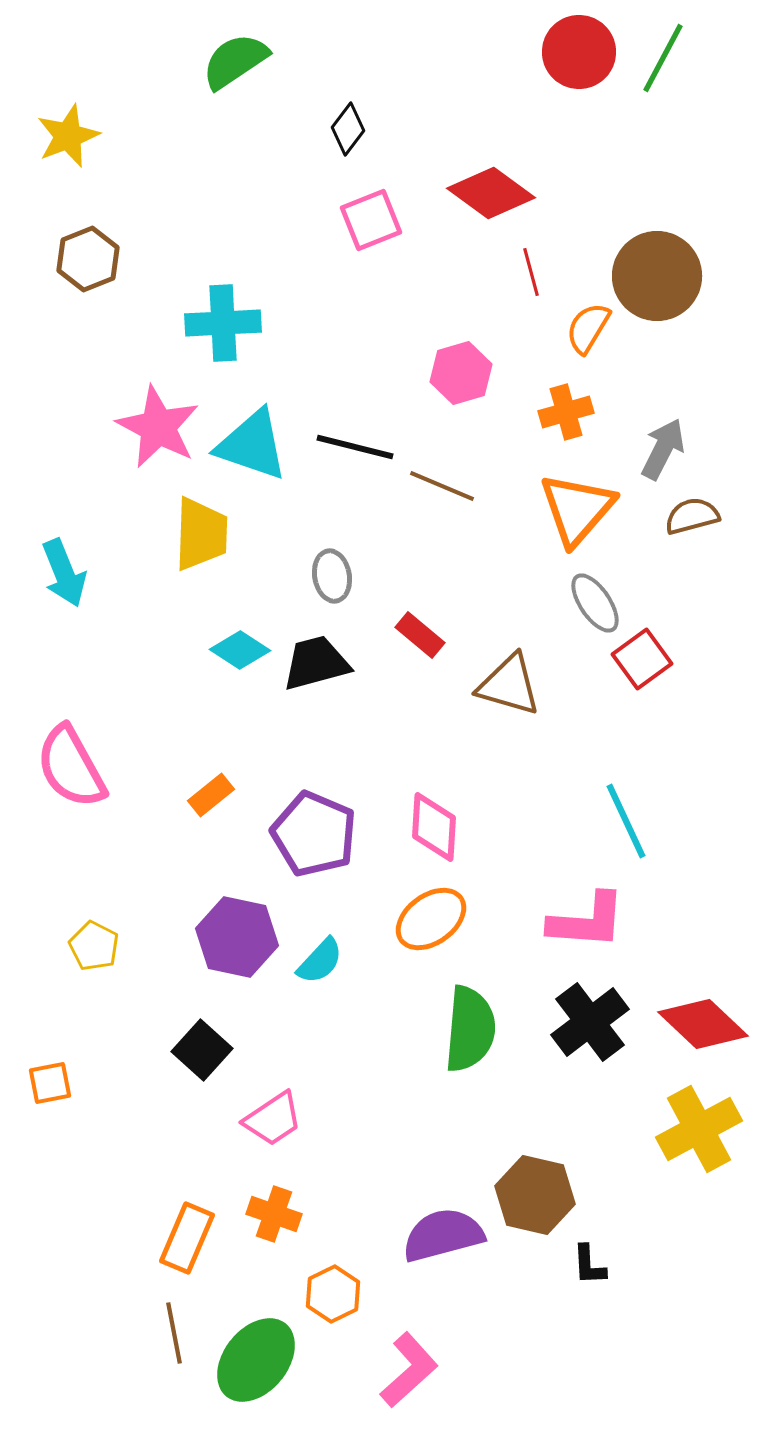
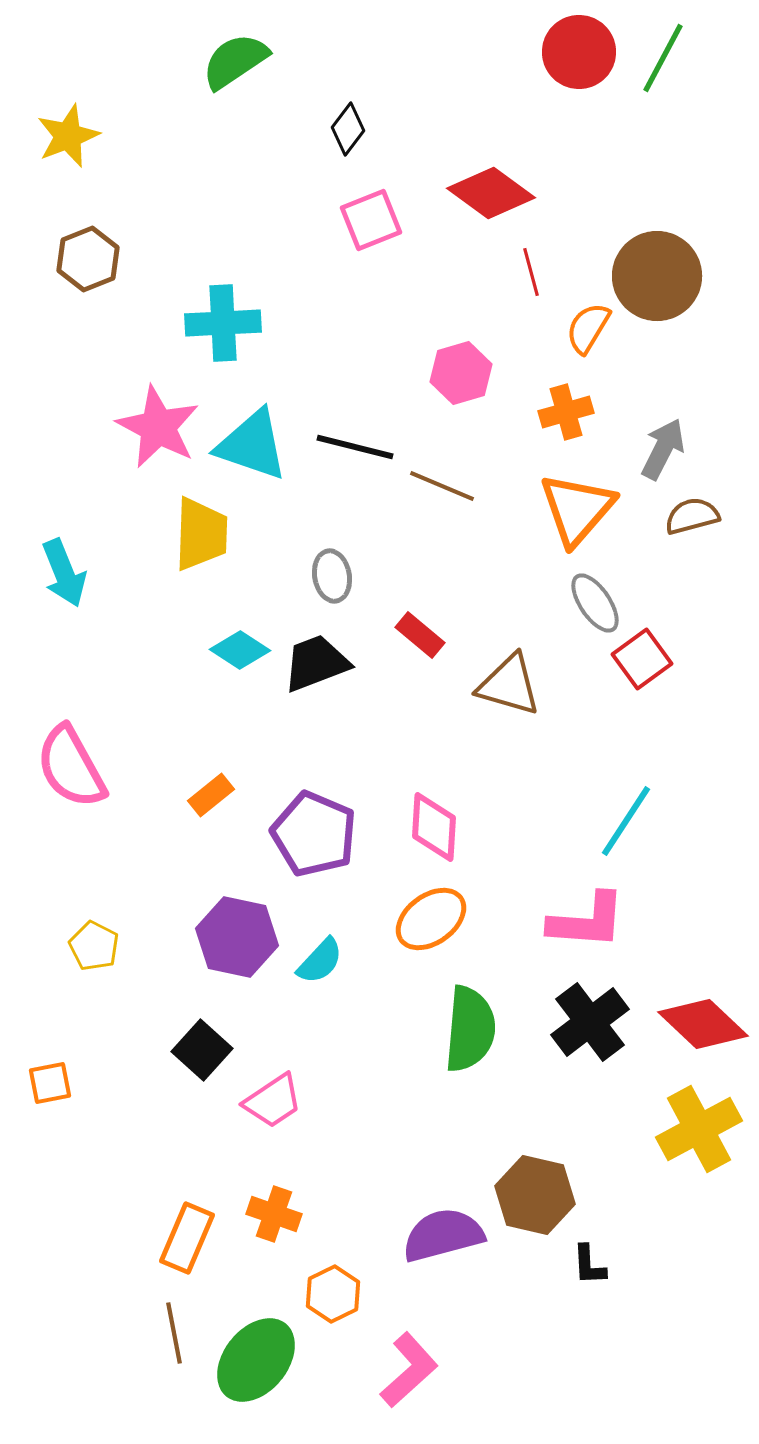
black trapezoid at (316, 663): rotated 6 degrees counterclockwise
cyan line at (626, 821): rotated 58 degrees clockwise
pink trapezoid at (273, 1119): moved 18 px up
